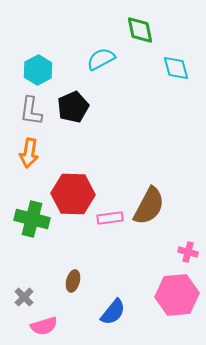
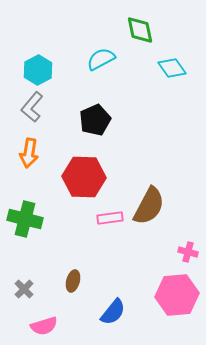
cyan diamond: moved 4 px left; rotated 20 degrees counterclockwise
black pentagon: moved 22 px right, 13 px down
gray L-shape: moved 1 px right, 4 px up; rotated 32 degrees clockwise
red hexagon: moved 11 px right, 17 px up
green cross: moved 7 px left
gray cross: moved 8 px up
